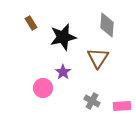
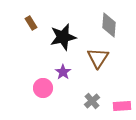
gray diamond: moved 2 px right
gray cross: rotated 21 degrees clockwise
